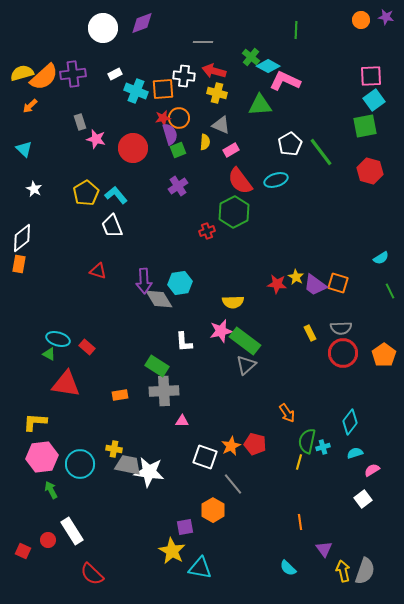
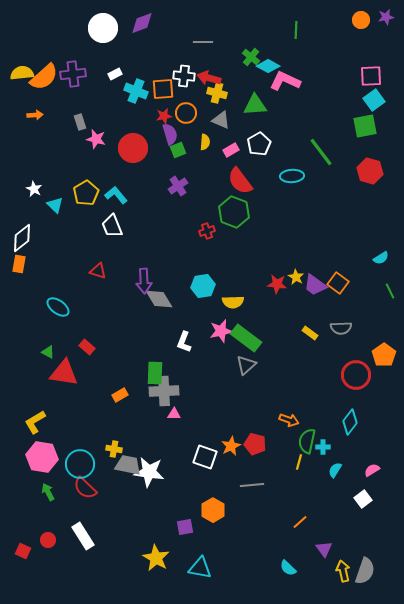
purple star at (386, 17): rotated 21 degrees counterclockwise
red arrow at (214, 71): moved 5 px left, 7 px down
yellow semicircle at (22, 73): rotated 10 degrees clockwise
green triangle at (260, 105): moved 5 px left
orange arrow at (30, 106): moved 5 px right, 9 px down; rotated 140 degrees counterclockwise
red star at (163, 118): moved 1 px right, 2 px up
orange circle at (179, 118): moved 7 px right, 5 px up
gray triangle at (221, 125): moved 5 px up
white pentagon at (290, 144): moved 31 px left
cyan triangle at (24, 149): moved 31 px right, 56 px down
cyan ellipse at (276, 180): moved 16 px right, 4 px up; rotated 15 degrees clockwise
green hexagon at (234, 212): rotated 12 degrees counterclockwise
cyan hexagon at (180, 283): moved 23 px right, 3 px down
orange square at (338, 283): rotated 20 degrees clockwise
yellow rectangle at (310, 333): rotated 28 degrees counterclockwise
cyan ellipse at (58, 339): moved 32 px up; rotated 20 degrees clockwise
green rectangle at (245, 341): moved 1 px right, 3 px up
white L-shape at (184, 342): rotated 25 degrees clockwise
red circle at (343, 353): moved 13 px right, 22 px down
green triangle at (49, 354): moved 1 px left, 2 px up
green rectangle at (157, 366): moved 2 px left, 7 px down; rotated 60 degrees clockwise
red triangle at (66, 384): moved 2 px left, 11 px up
orange rectangle at (120, 395): rotated 21 degrees counterclockwise
orange arrow at (287, 413): moved 2 px right, 7 px down; rotated 36 degrees counterclockwise
pink triangle at (182, 421): moved 8 px left, 7 px up
yellow L-shape at (35, 422): rotated 35 degrees counterclockwise
cyan cross at (323, 447): rotated 16 degrees clockwise
cyan semicircle at (355, 453): moved 20 px left, 17 px down; rotated 42 degrees counterclockwise
pink hexagon at (42, 457): rotated 16 degrees clockwise
gray line at (233, 484): moved 19 px right, 1 px down; rotated 55 degrees counterclockwise
green arrow at (51, 490): moved 3 px left, 2 px down
orange line at (300, 522): rotated 56 degrees clockwise
white rectangle at (72, 531): moved 11 px right, 5 px down
yellow star at (172, 551): moved 16 px left, 7 px down
red semicircle at (92, 574): moved 7 px left, 86 px up
